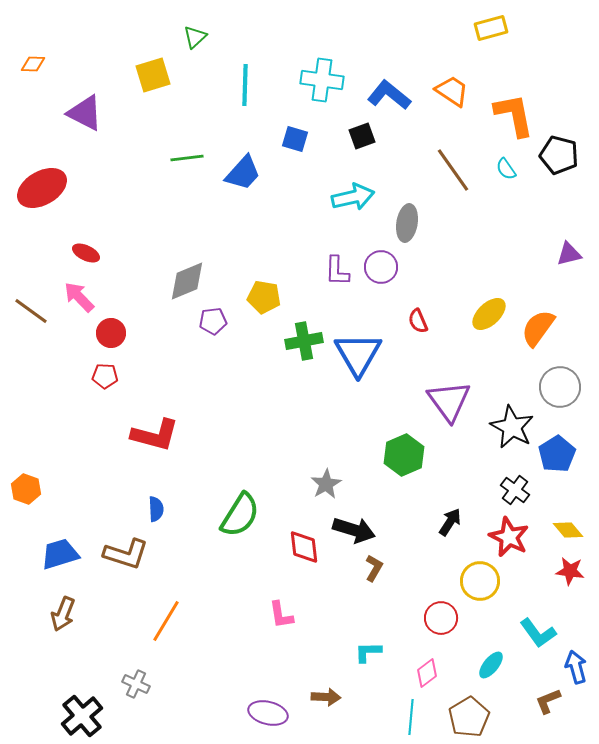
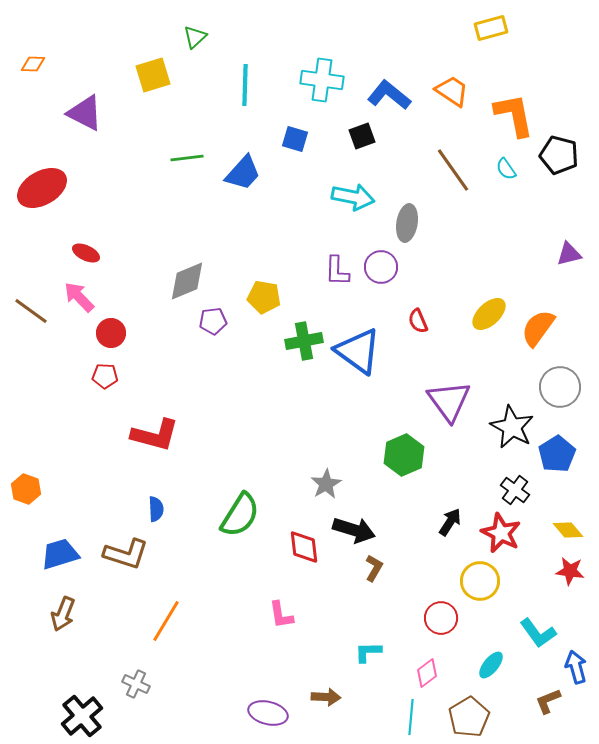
cyan arrow at (353, 197): rotated 24 degrees clockwise
blue triangle at (358, 354): moved 3 px up; rotated 24 degrees counterclockwise
red star at (509, 537): moved 8 px left, 4 px up
